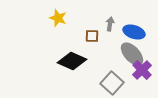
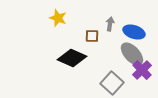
black diamond: moved 3 px up
